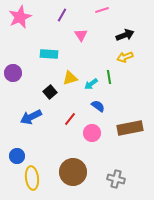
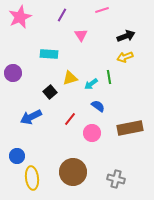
black arrow: moved 1 px right, 1 px down
